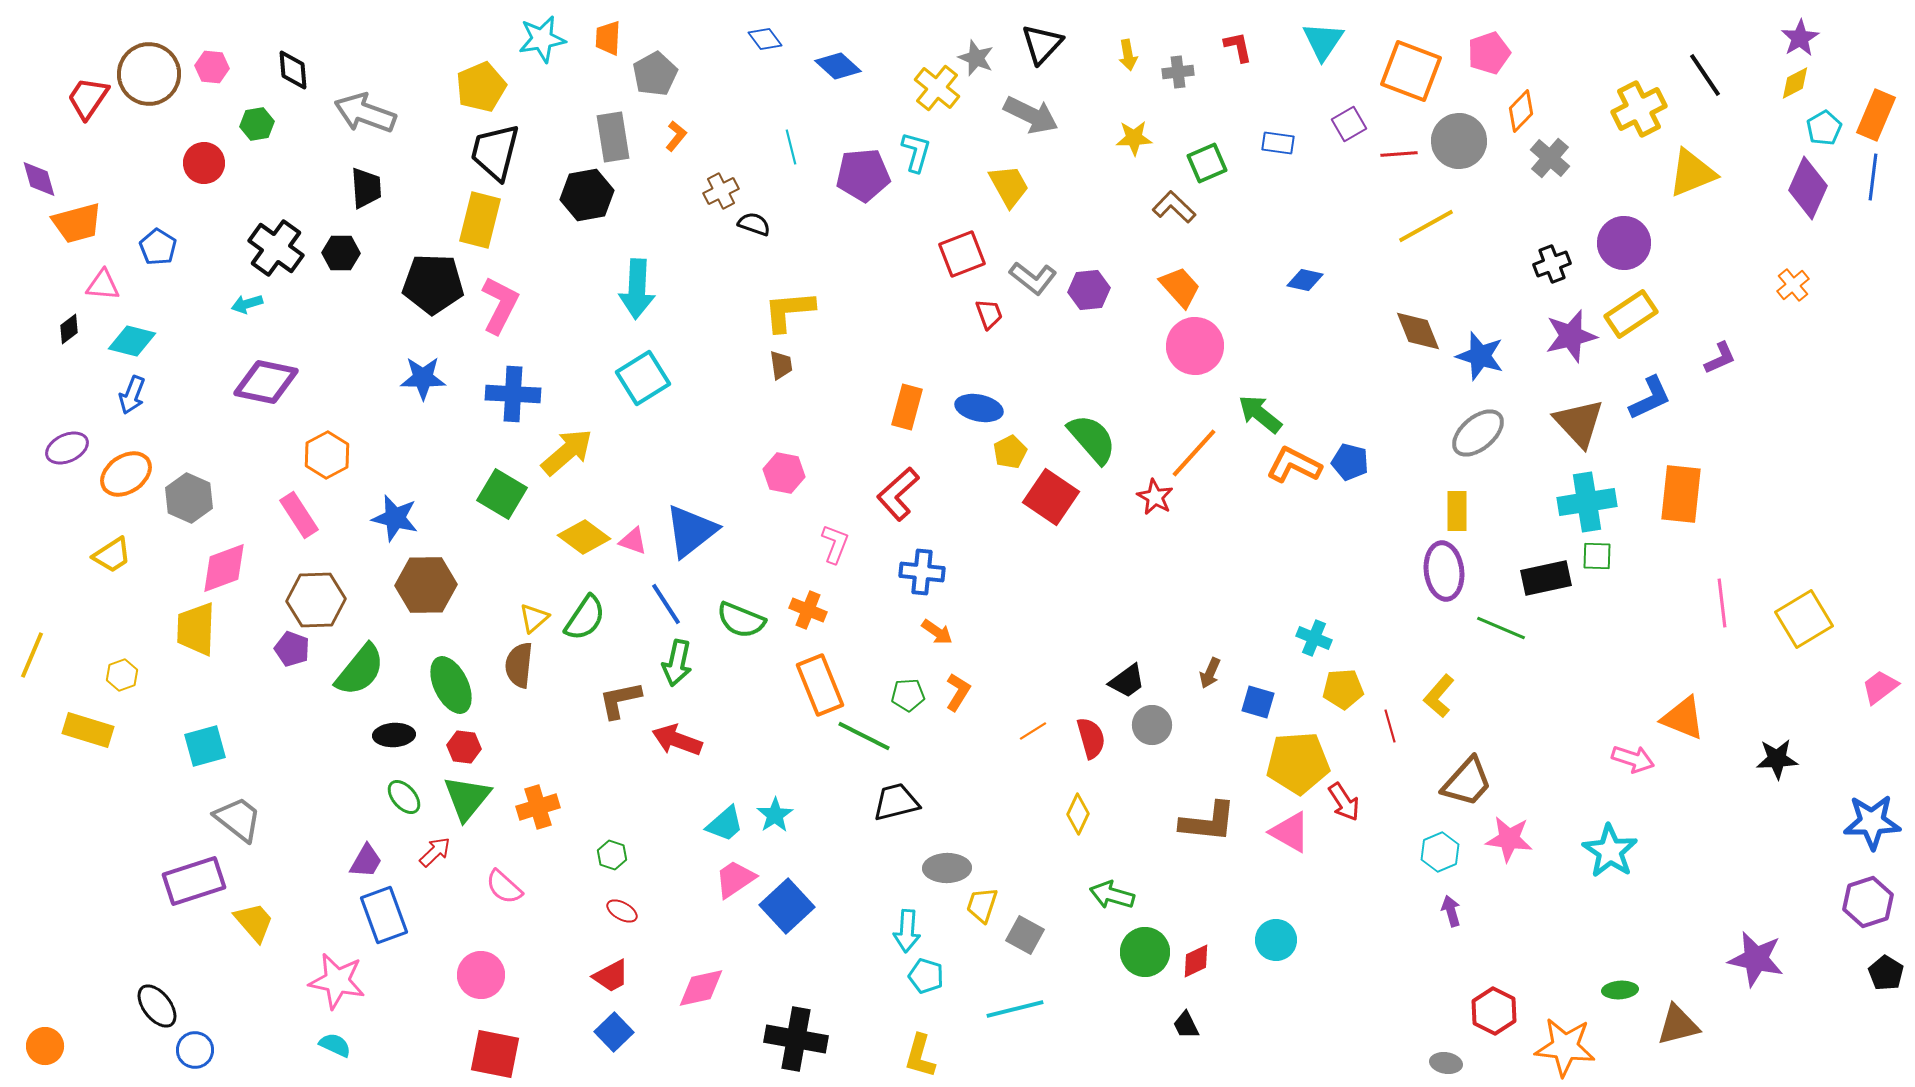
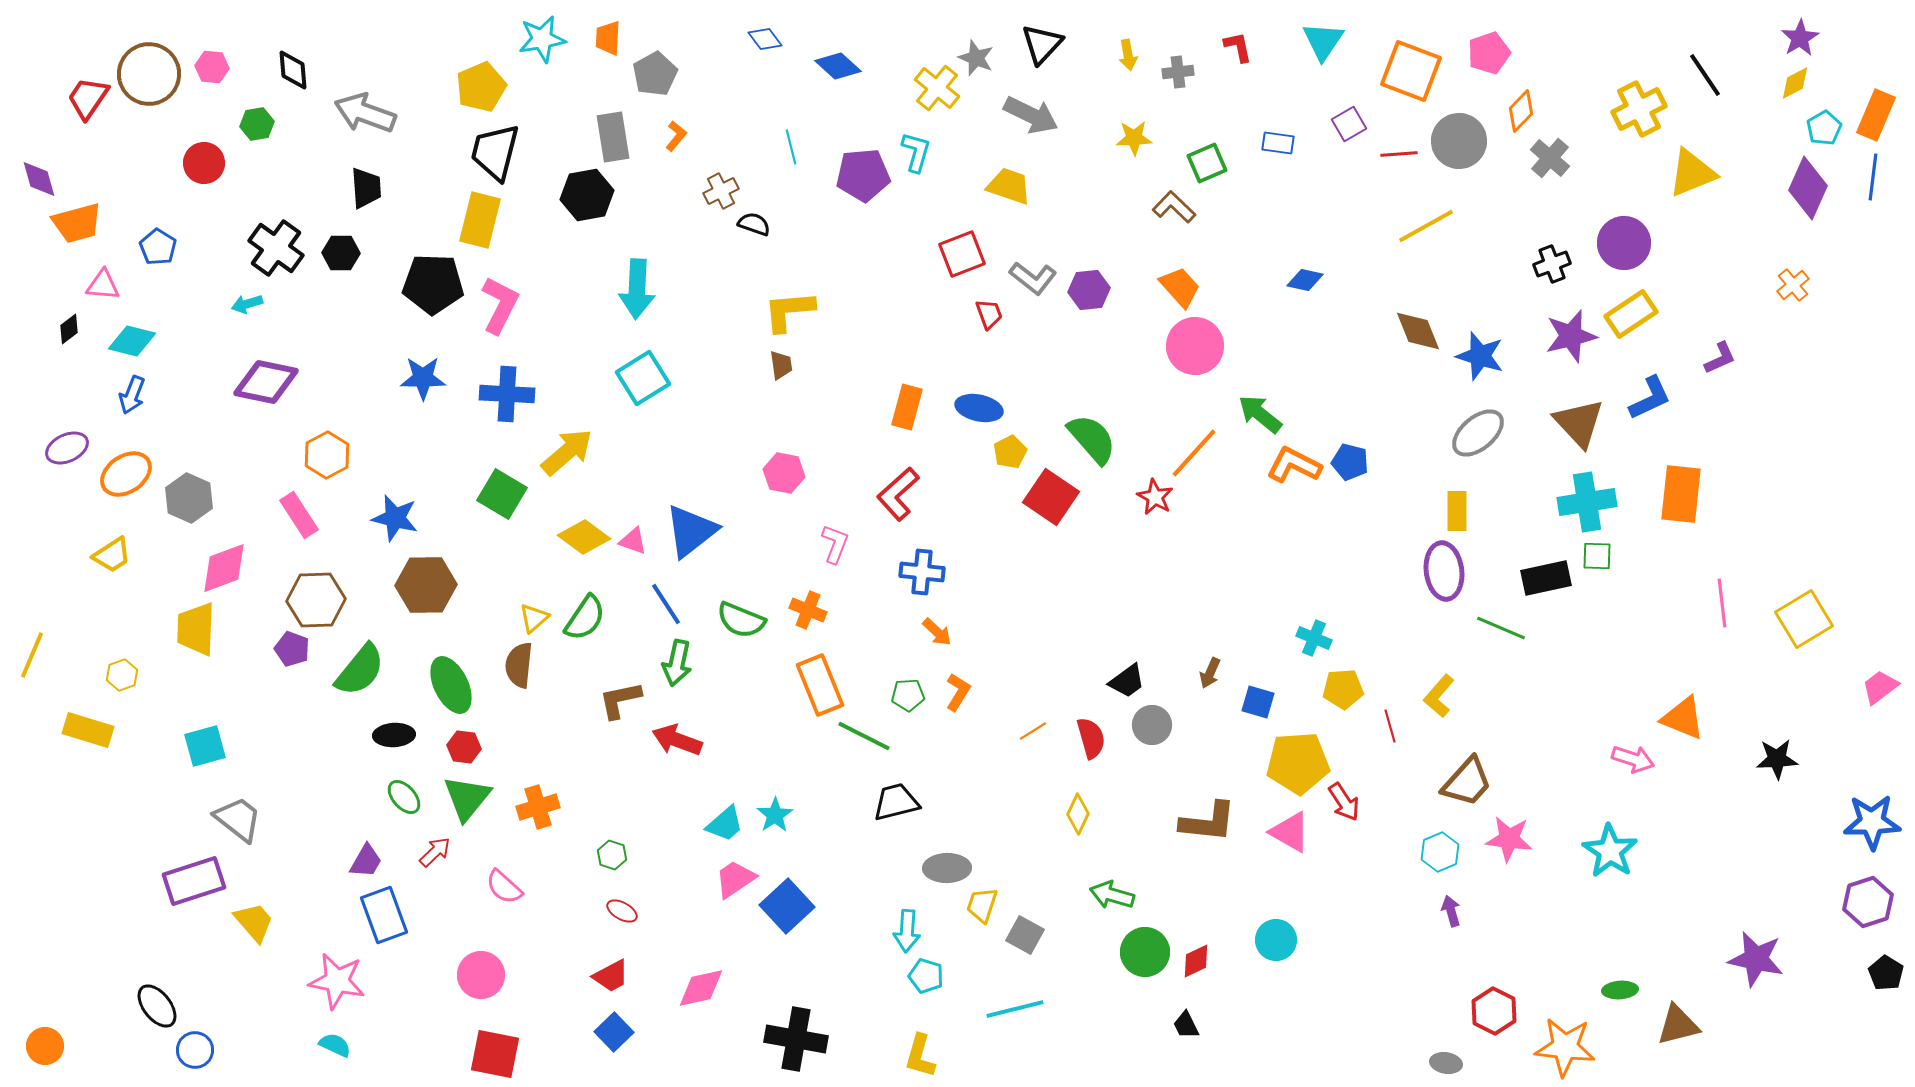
yellow trapezoid at (1009, 186): rotated 42 degrees counterclockwise
blue cross at (513, 394): moved 6 px left
orange arrow at (937, 632): rotated 8 degrees clockwise
